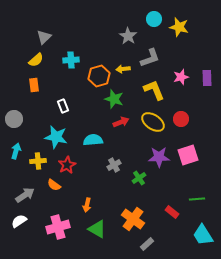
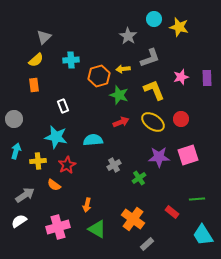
green star: moved 5 px right, 4 px up
